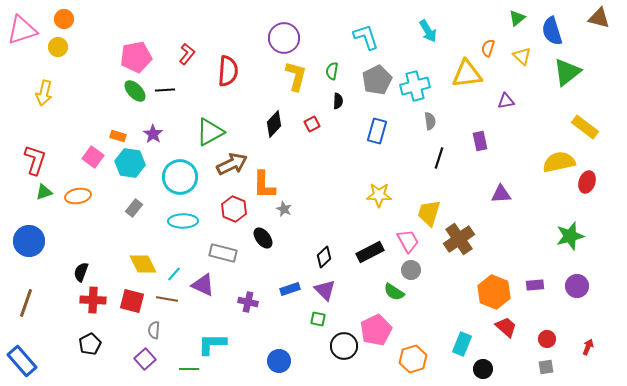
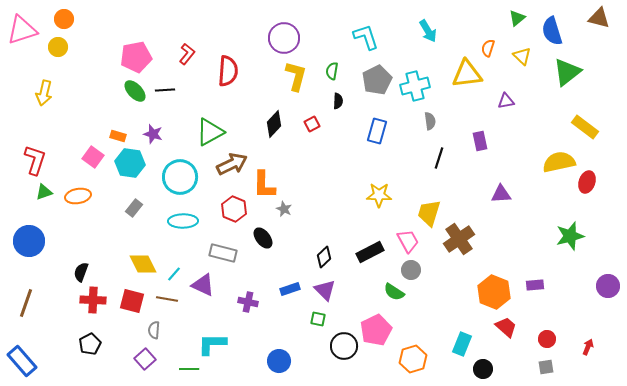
purple star at (153, 134): rotated 18 degrees counterclockwise
purple circle at (577, 286): moved 31 px right
